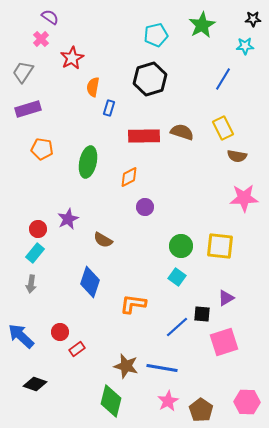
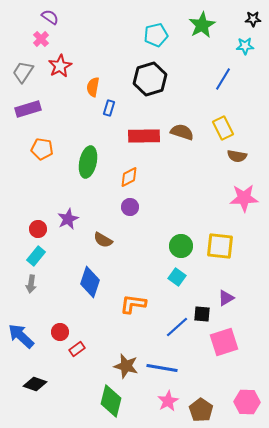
red star at (72, 58): moved 12 px left, 8 px down
purple circle at (145, 207): moved 15 px left
cyan rectangle at (35, 253): moved 1 px right, 3 px down
